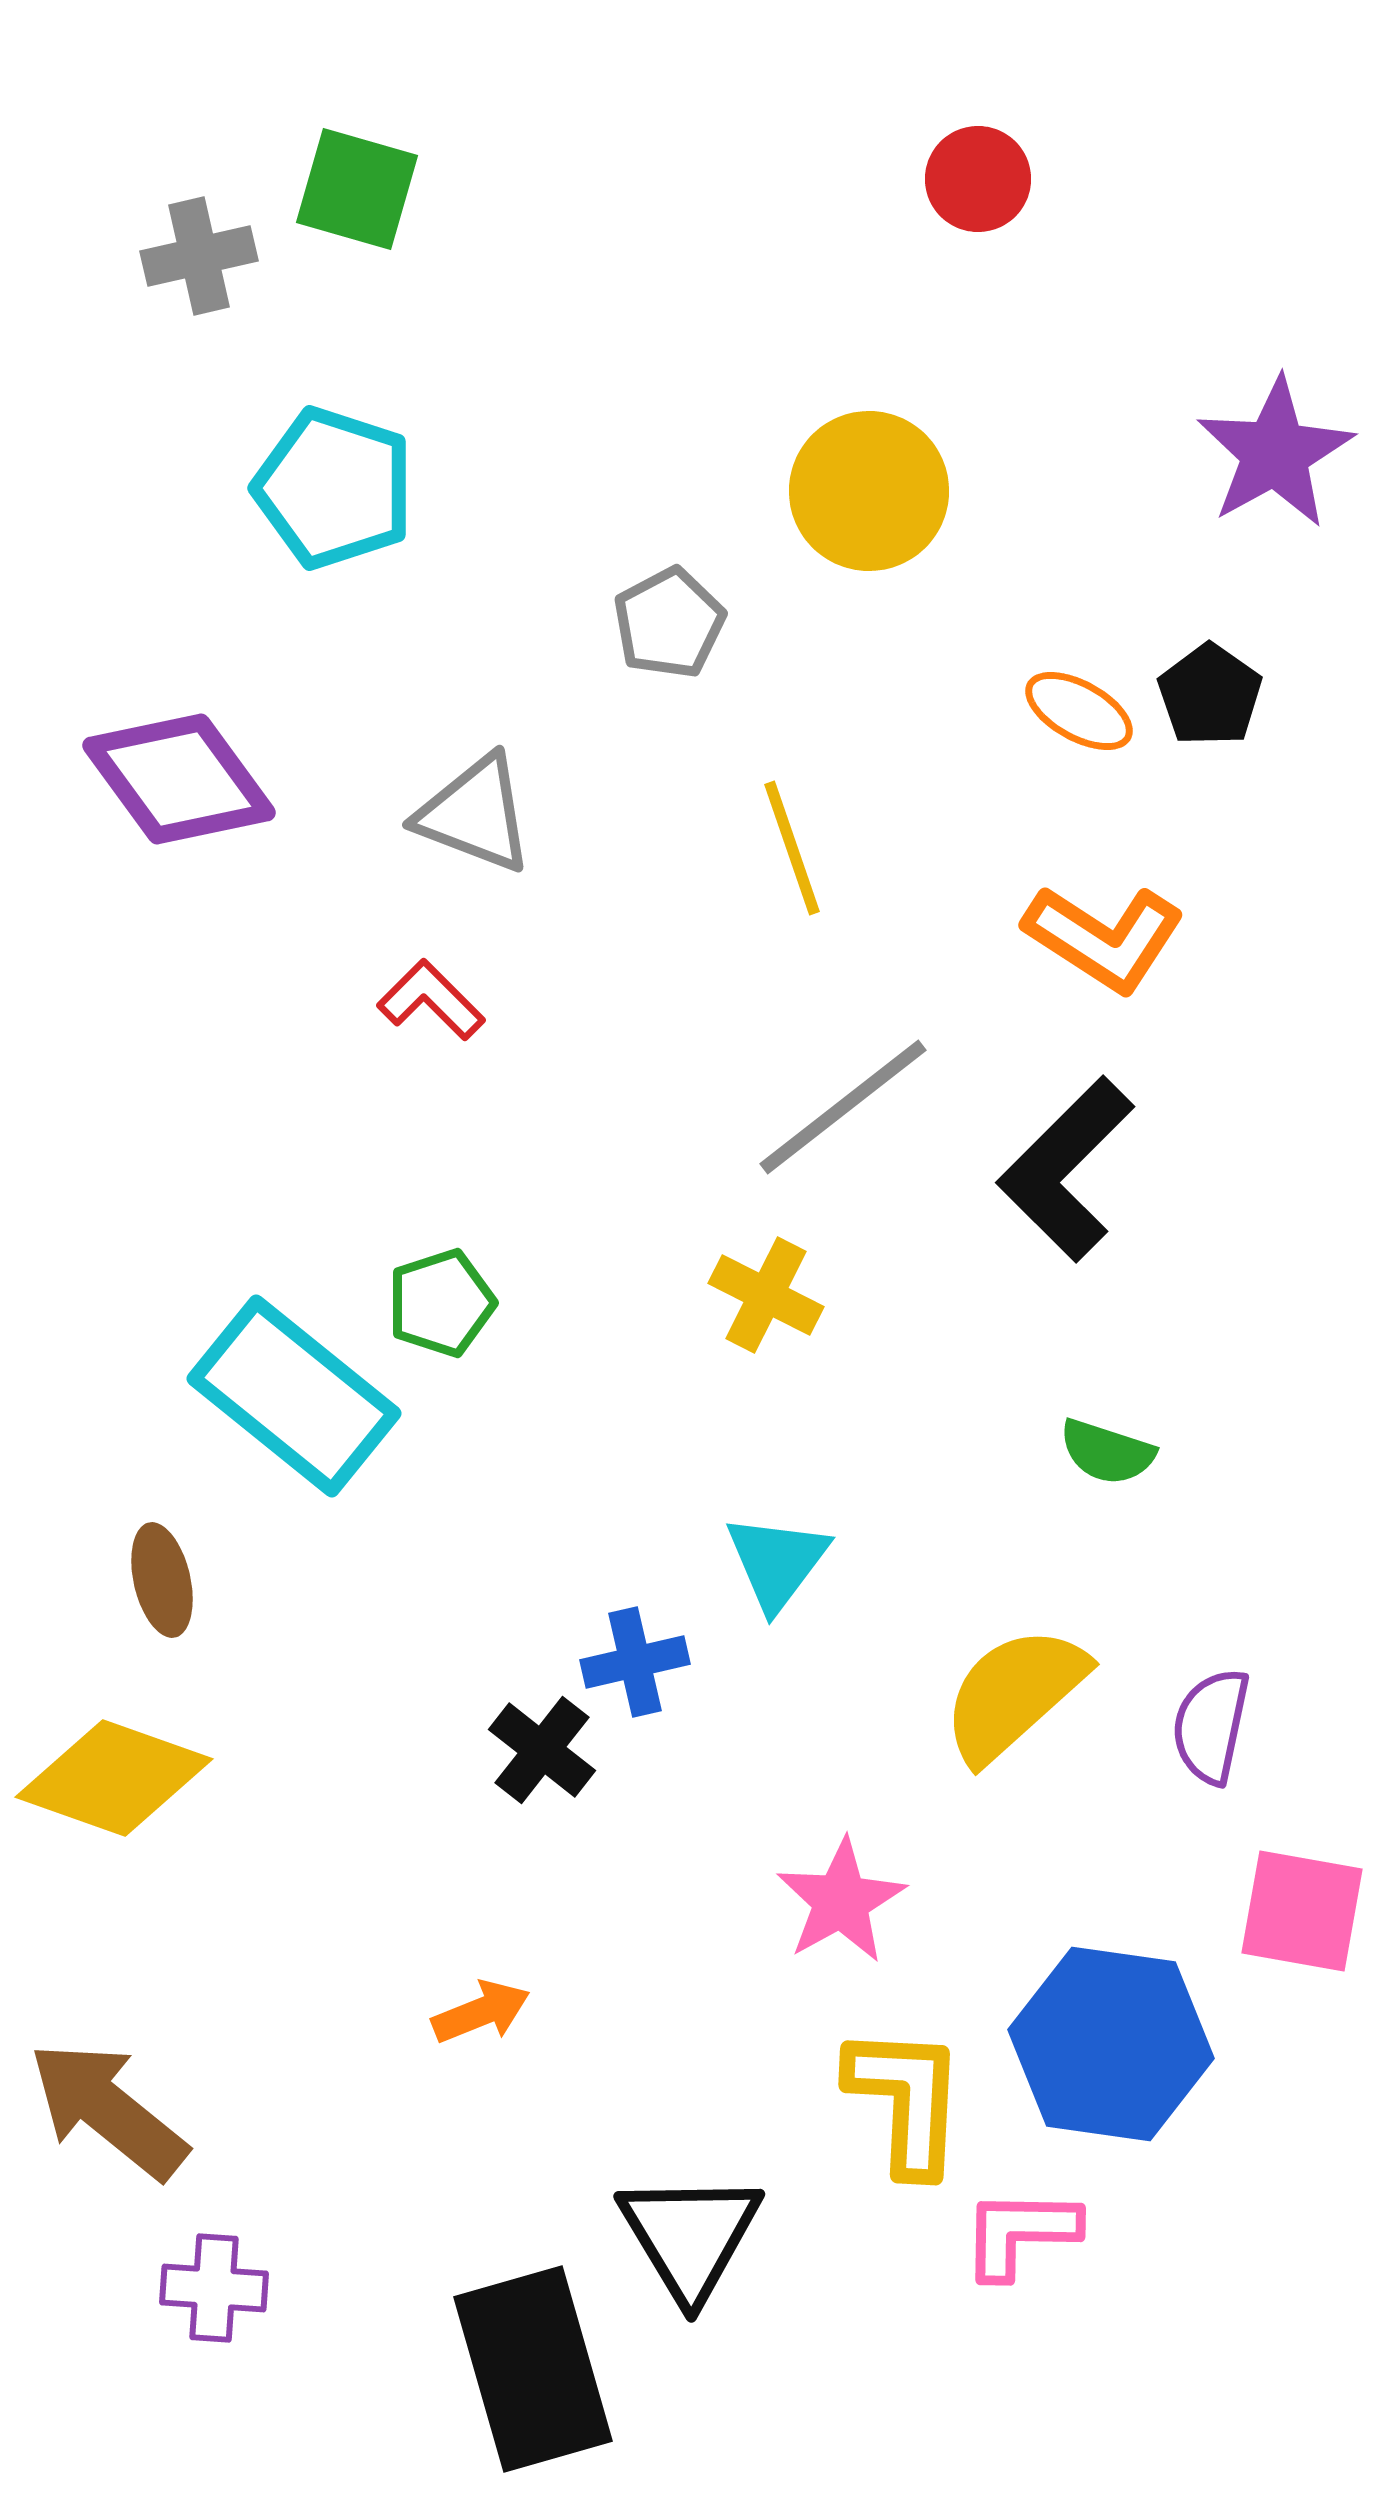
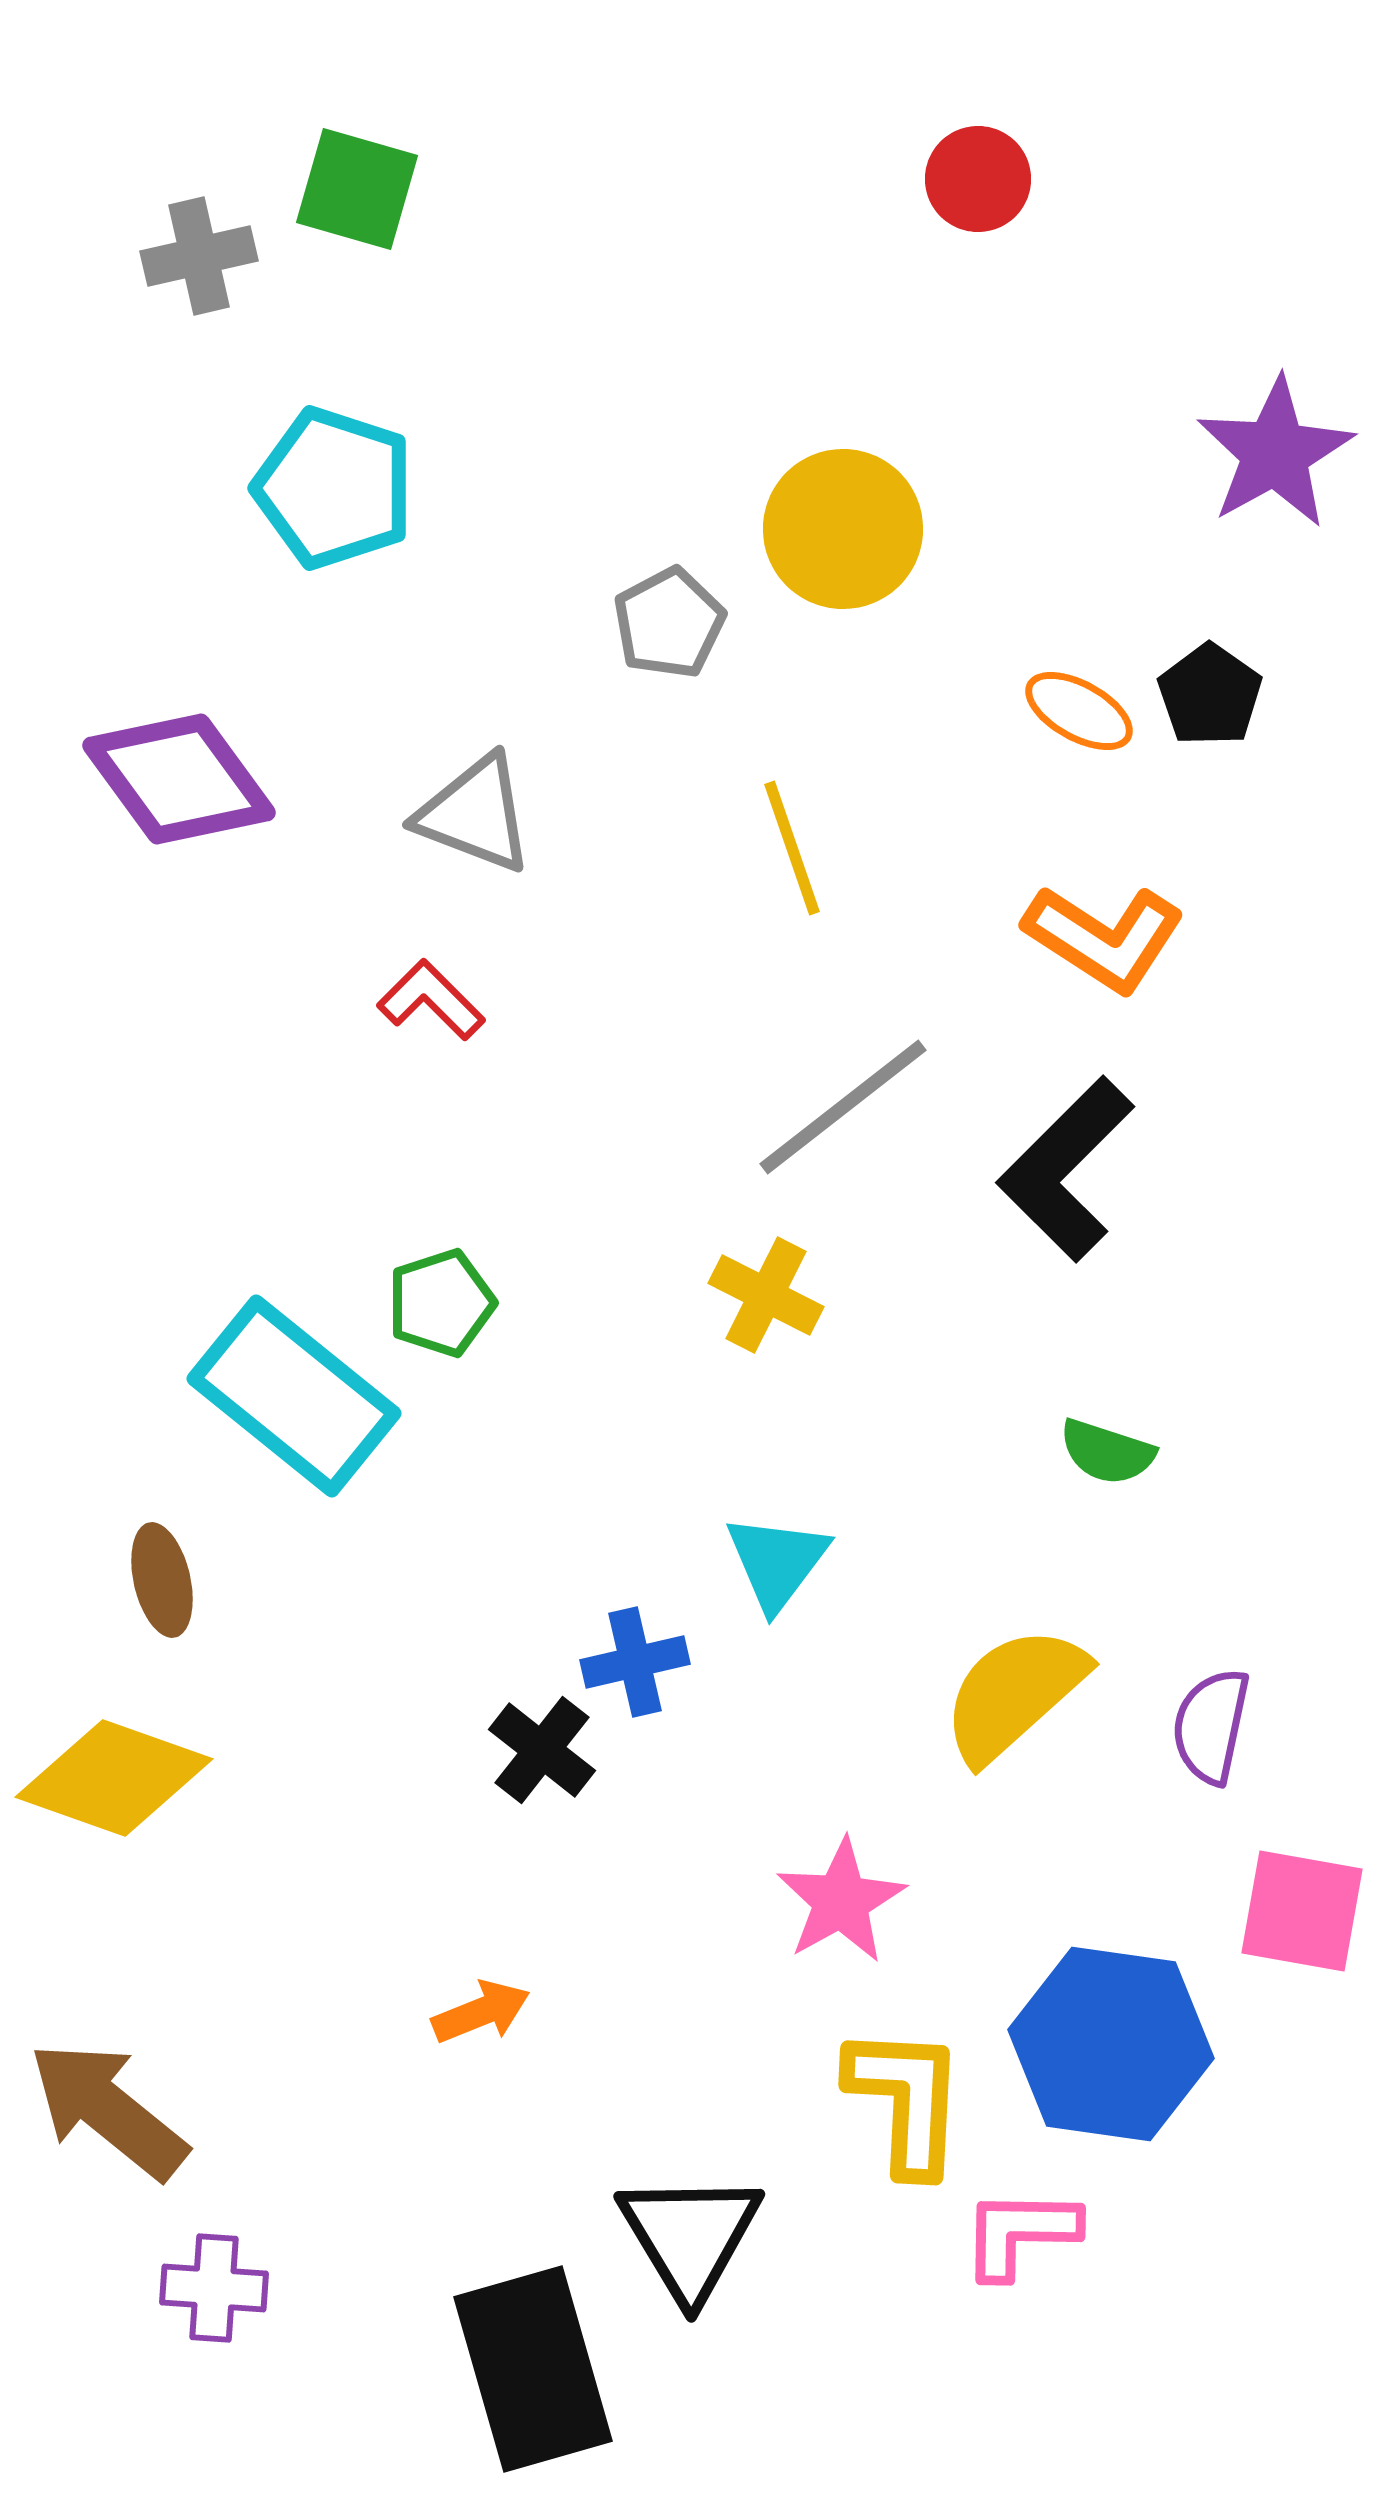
yellow circle: moved 26 px left, 38 px down
